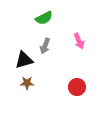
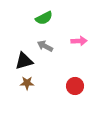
pink arrow: rotated 70 degrees counterclockwise
gray arrow: rotated 98 degrees clockwise
black triangle: moved 1 px down
red circle: moved 2 px left, 1 px up
